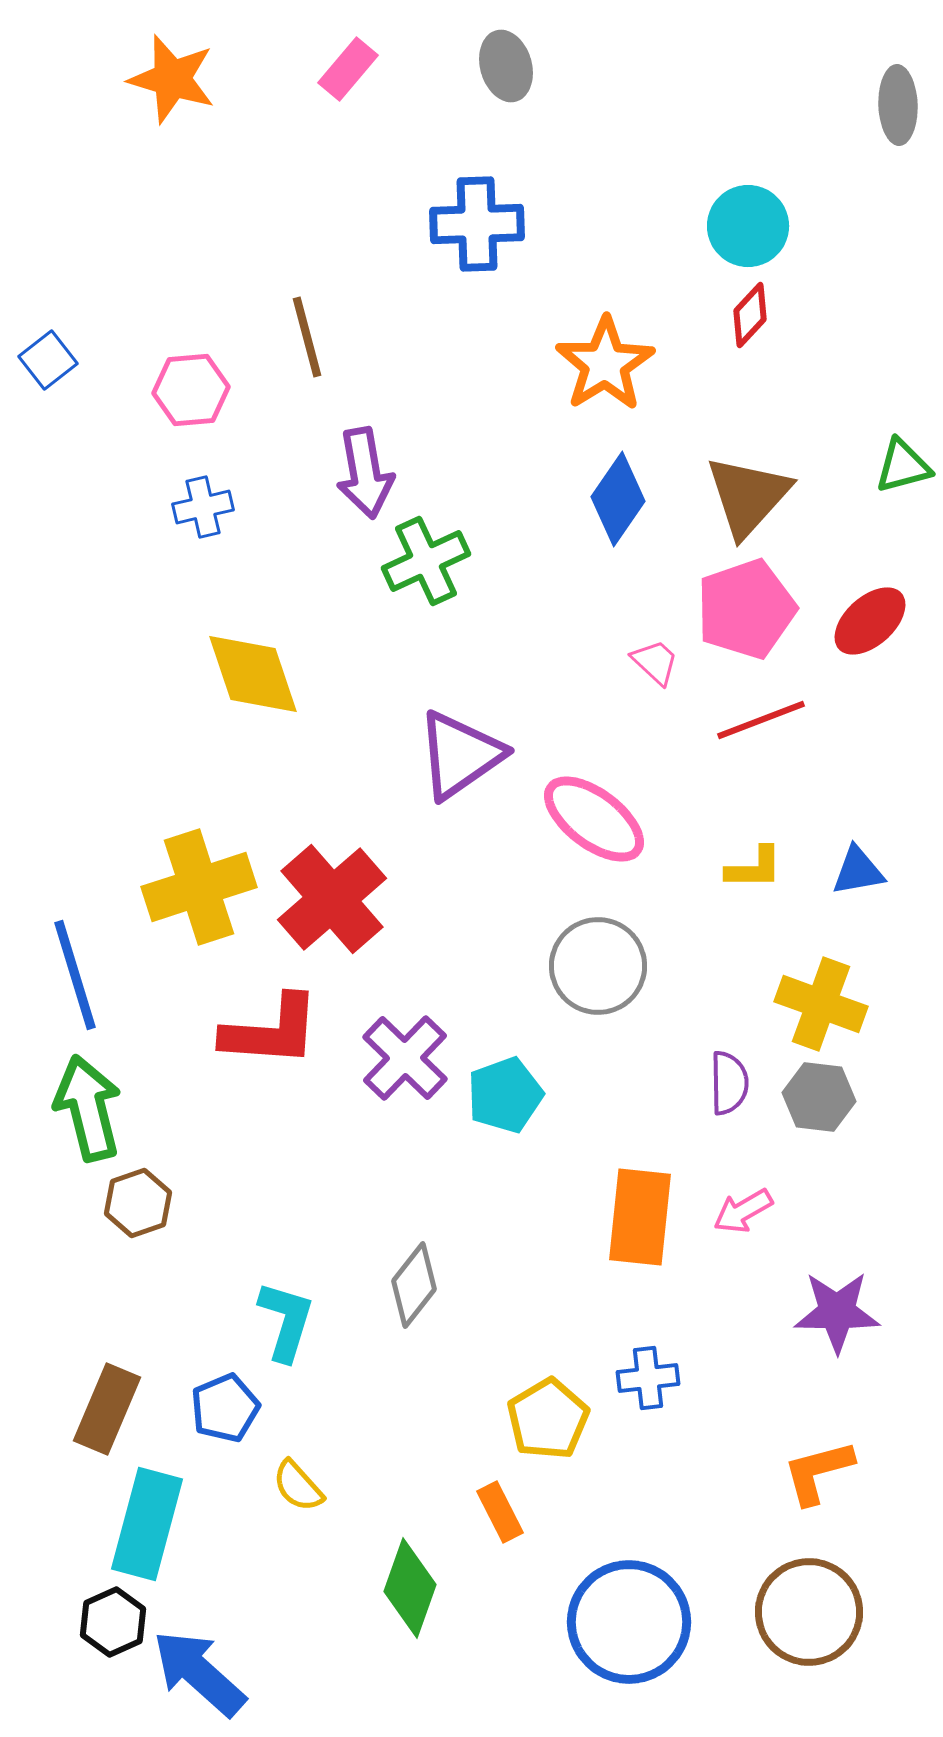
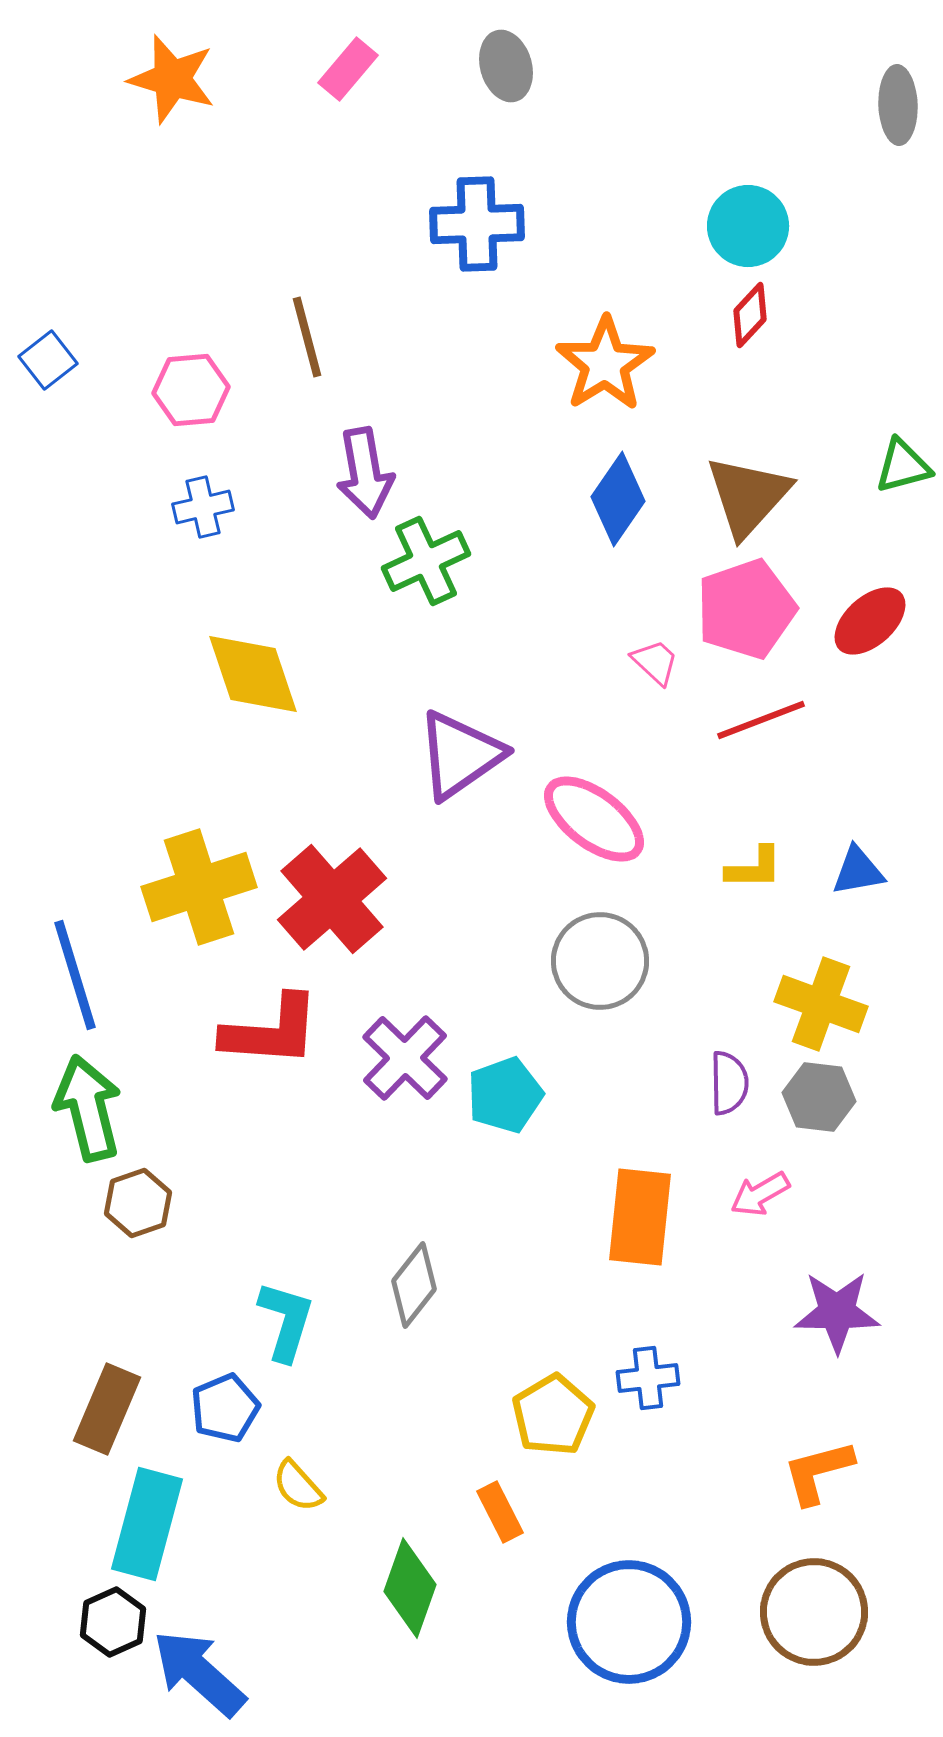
gray circle at (598, 966): moved 2 px right, 5 px up
pink arrow at (743, 1211): moved 17 px right, 17 px up
yellow pentagon at (548, 1419): moved 5 px right, 4 px up
brown circle at (809, 1612): moved 5 px right
